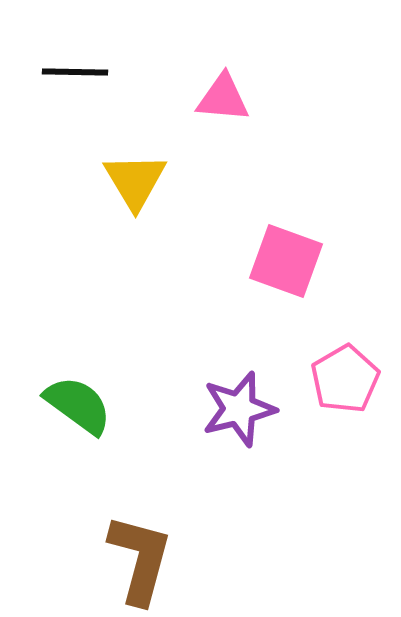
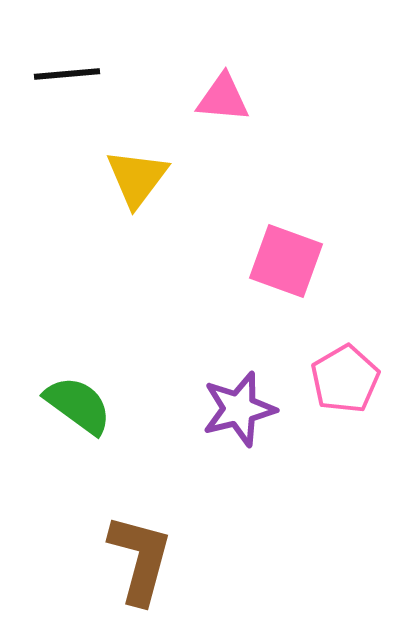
black line: moved 8 px left, 2 px down; rotated 6 degrees counterclockwise
yellow triangle: moved 2 px right, 3 px up; rotated 8 degrees clockwise
